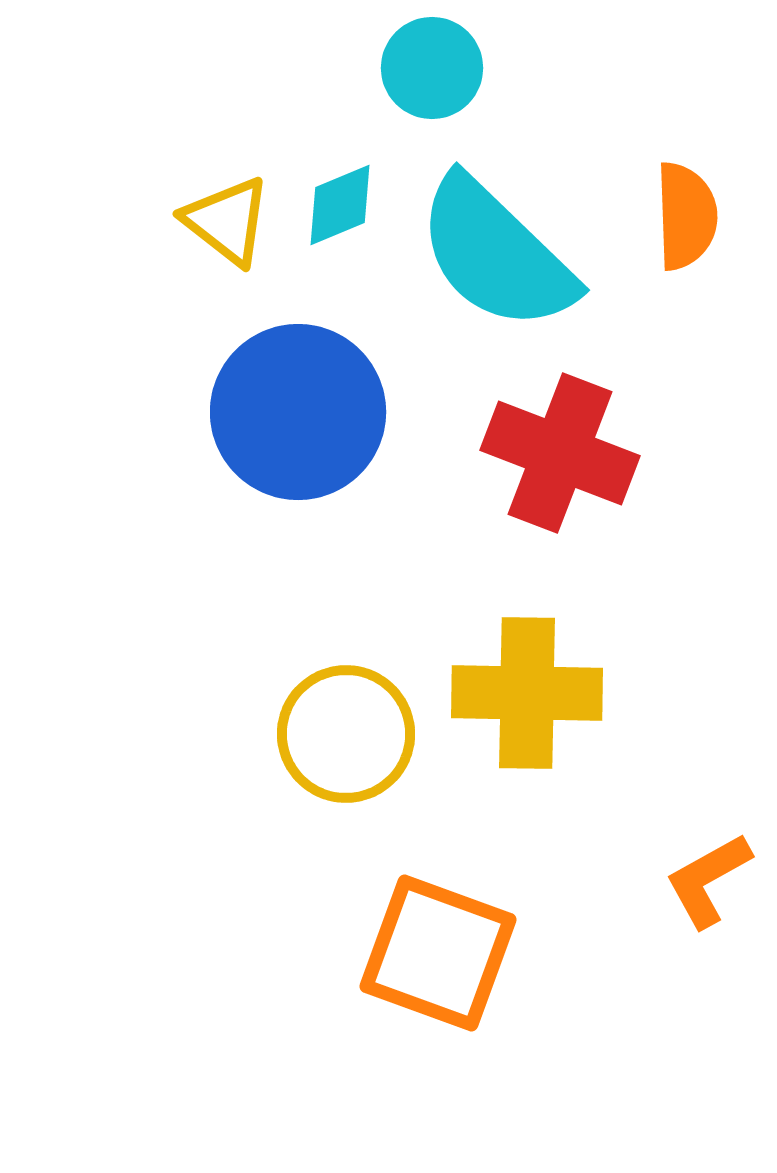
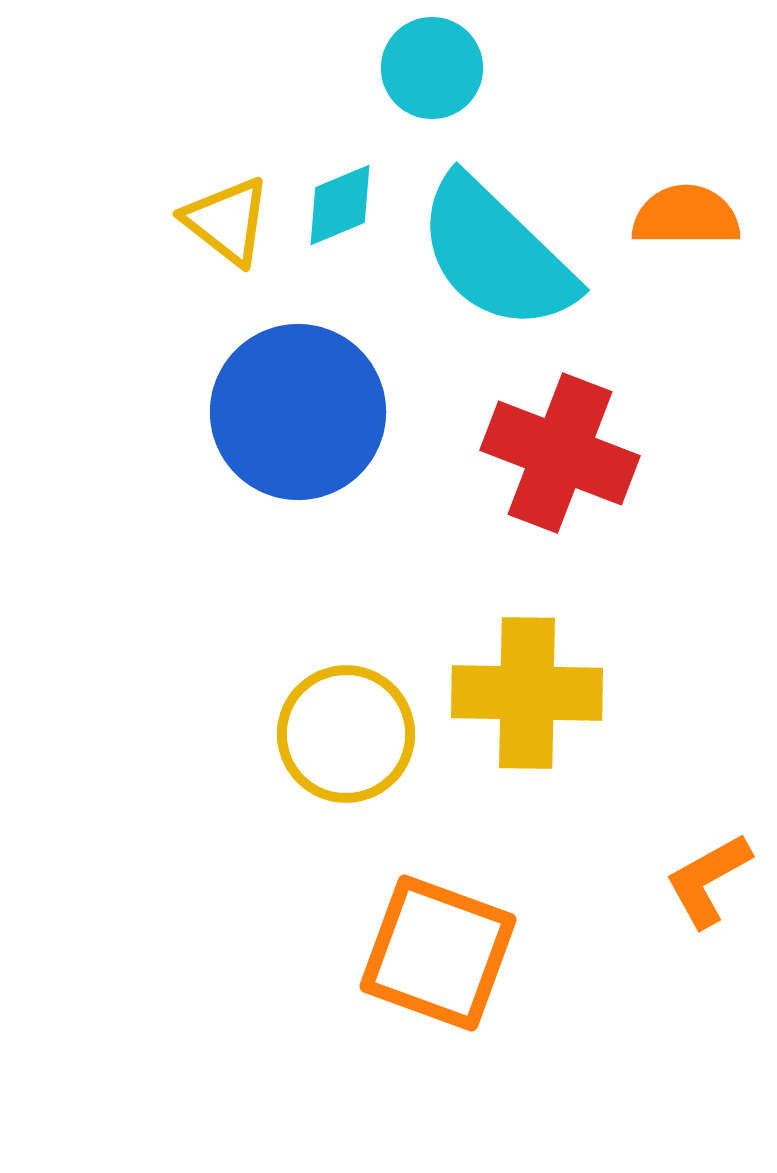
orange semicircle: rotated 88 degrees counterclockwise
